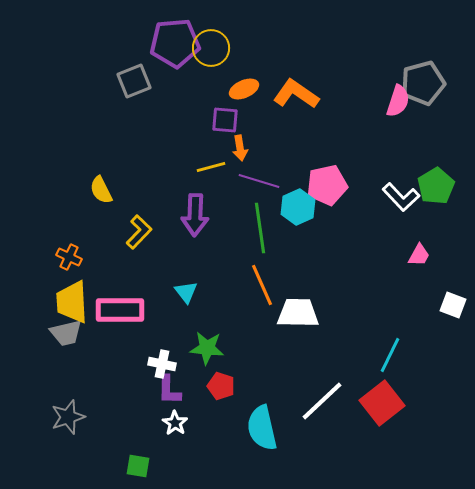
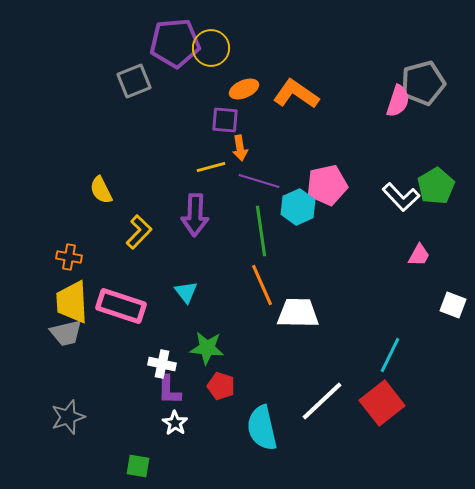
green line: moved 1 px right, 3 px down
orange cross: rotated 15 degrees counterclockwise
pink rectangle: moved 1 px right, 4 px up; rotated 18 degrees clockwise
